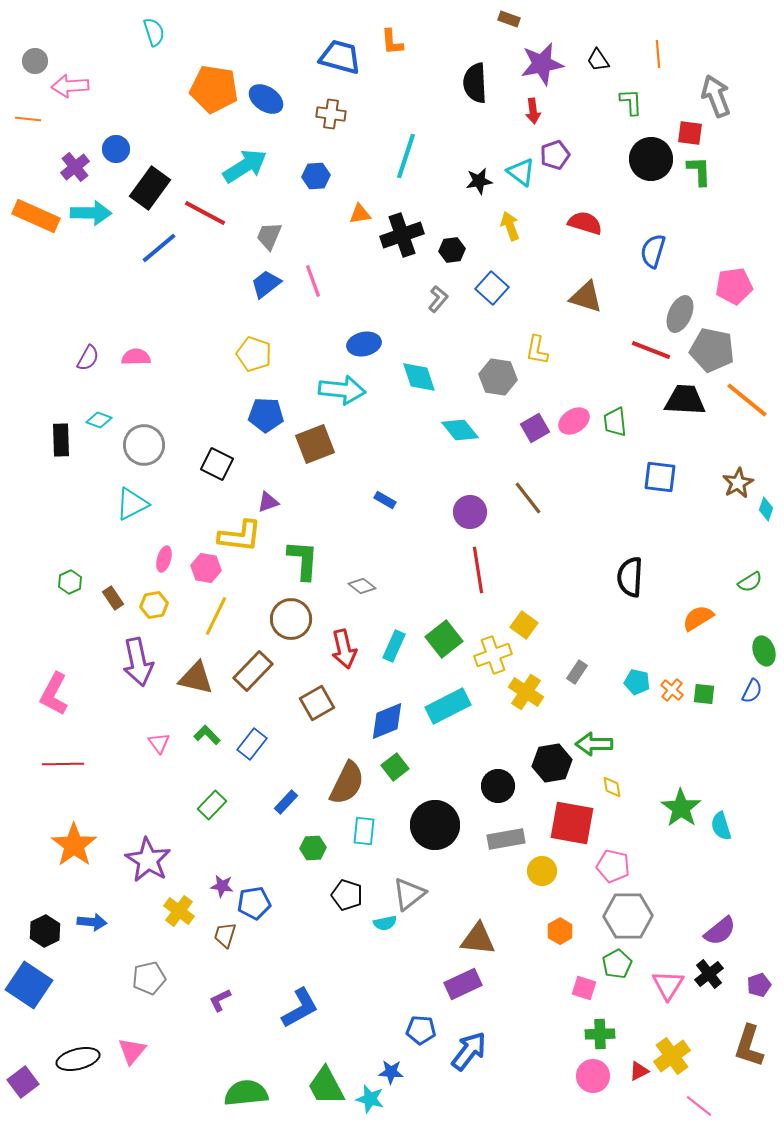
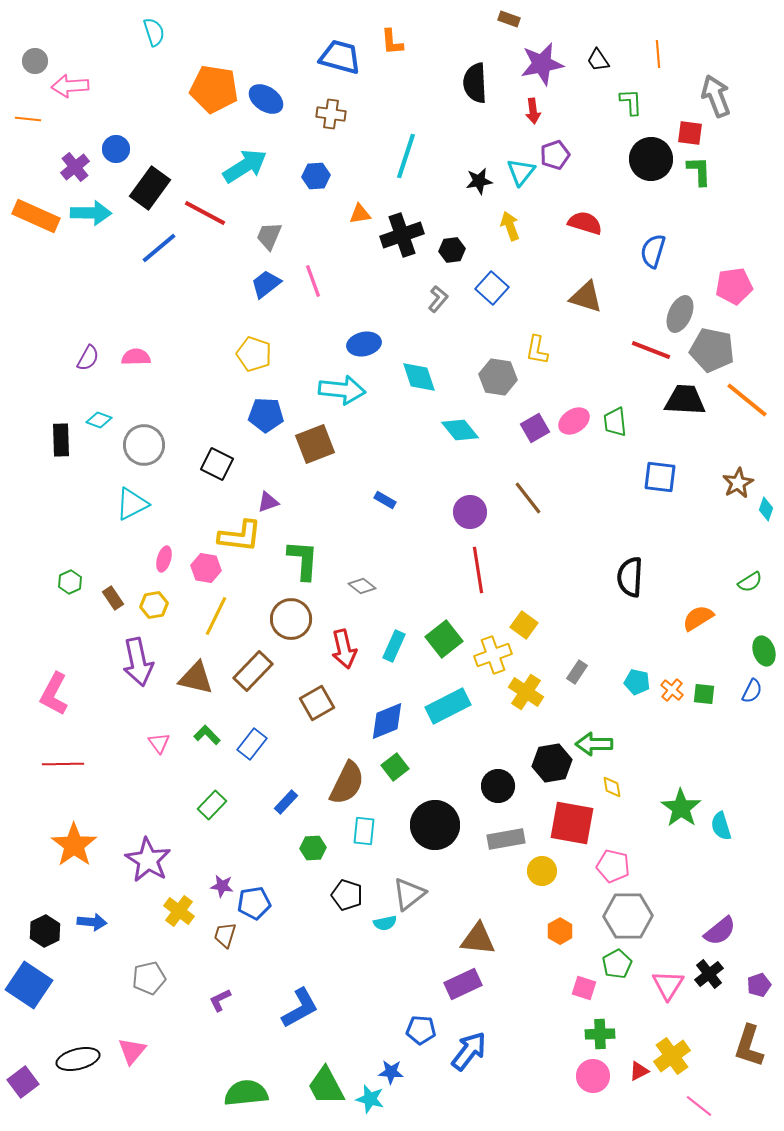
cyan triangle at (521, 172): rotated 32 degrees clockwise
